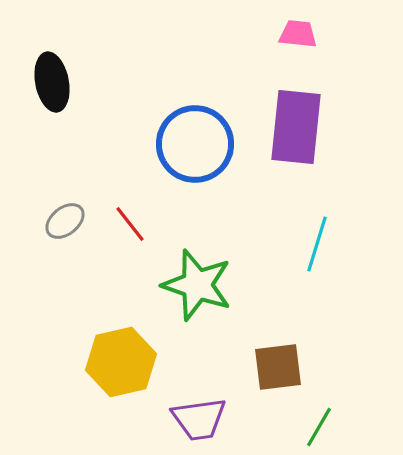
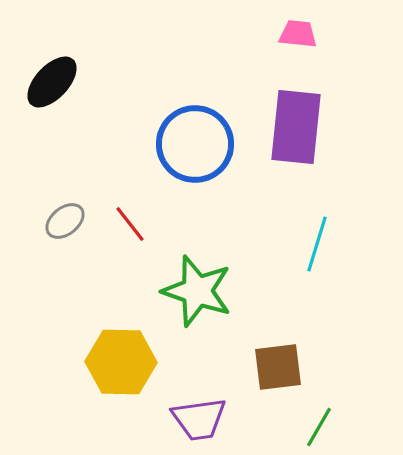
black ellipse: rotated 54 degrees clockwise
green star: moved 6 px down
yellow hexagon: rotated 14 degrees clockwise
